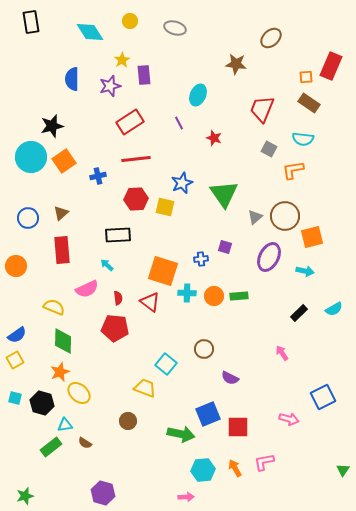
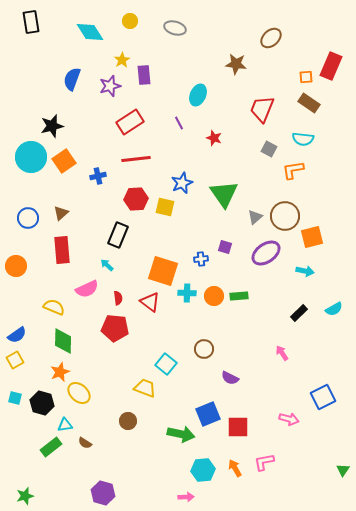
blue semicircle at (72, 79): rotated 20 degrees clockwise
black rectangle at (118, 235): rotated 65 degrees counterclockwise
purple ellipse at (269, 257): moved 3 px left, 4 px up; rotated 28 degrees clockwise
